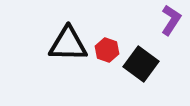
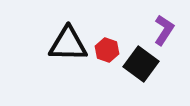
purple L-shape: moved 7 px left, 10 px down
